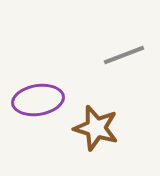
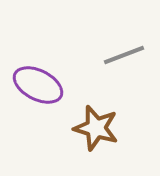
purple ellipse: moved 15 px up; rotated 36 degrees clockwise
